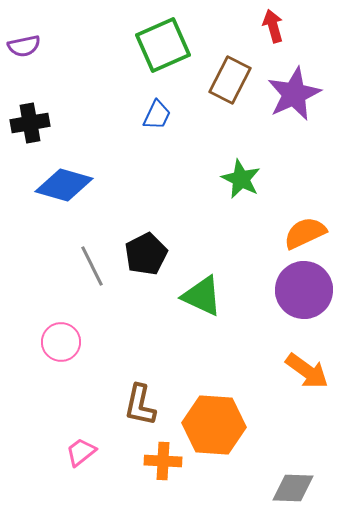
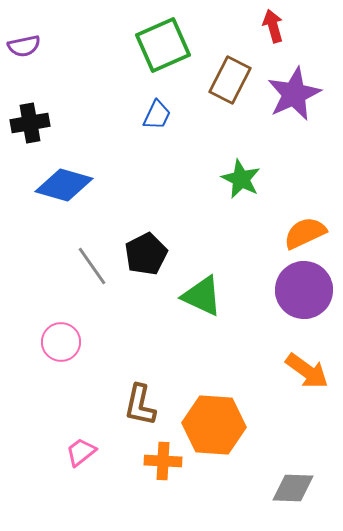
gray line: rotated 9 degrees counterclockwise
